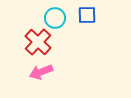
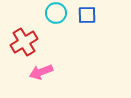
cyan circle: moved 1 px right, 5 px up
red cross: moved 14 px left; rotated 16 degrees clockwise
